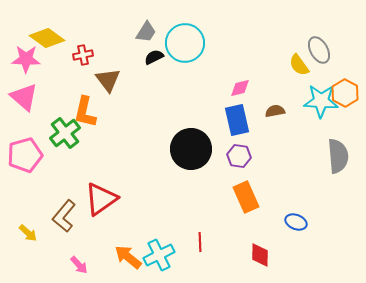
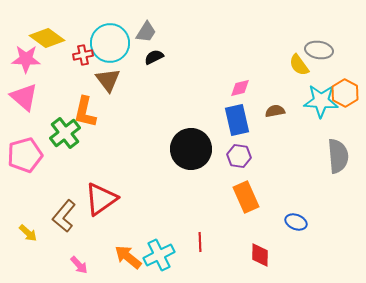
cyan circle: moved 75 px left
gray ellipse: rotated 52 degrees counterclockwise
